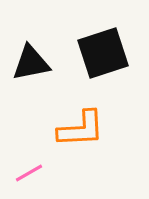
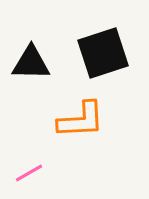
black triangle: rotated 12 degrees clockwise
orange L-shape: moved 9 px up
